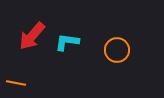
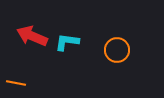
red arrow: rotated 72 degrees clockwise
